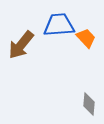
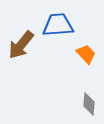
blue trapezoid: moved 1 px left
orange trapezoid: moved 16 px down
